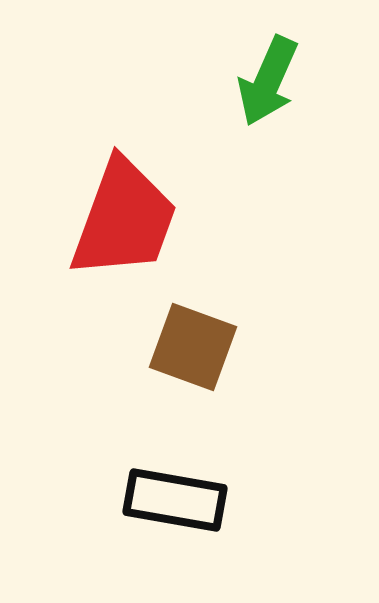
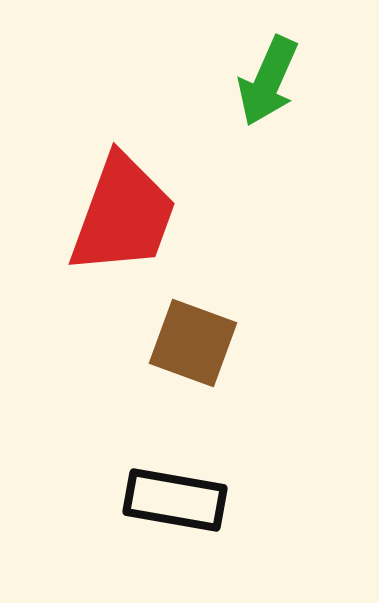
red trapezoid: moved 1 px left, 4 px up
brown square: moved 4 px up
